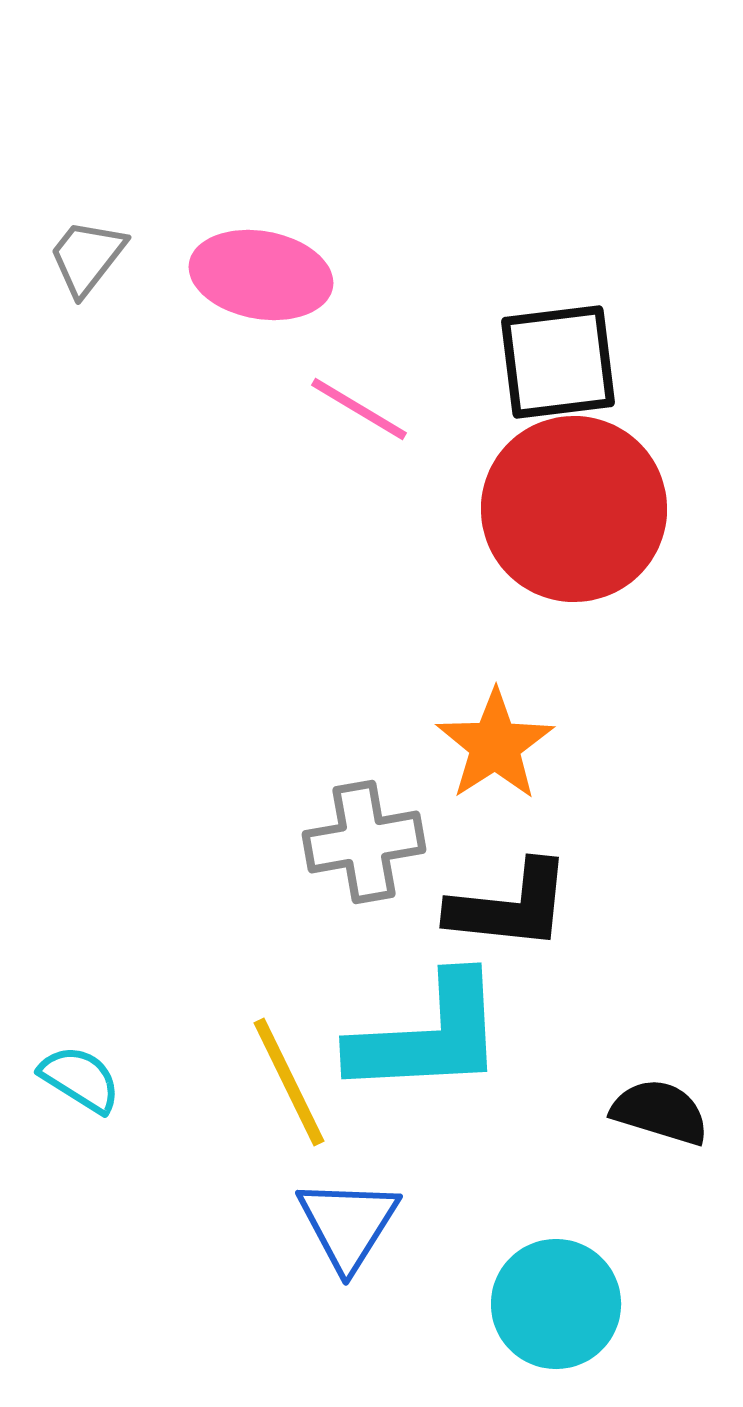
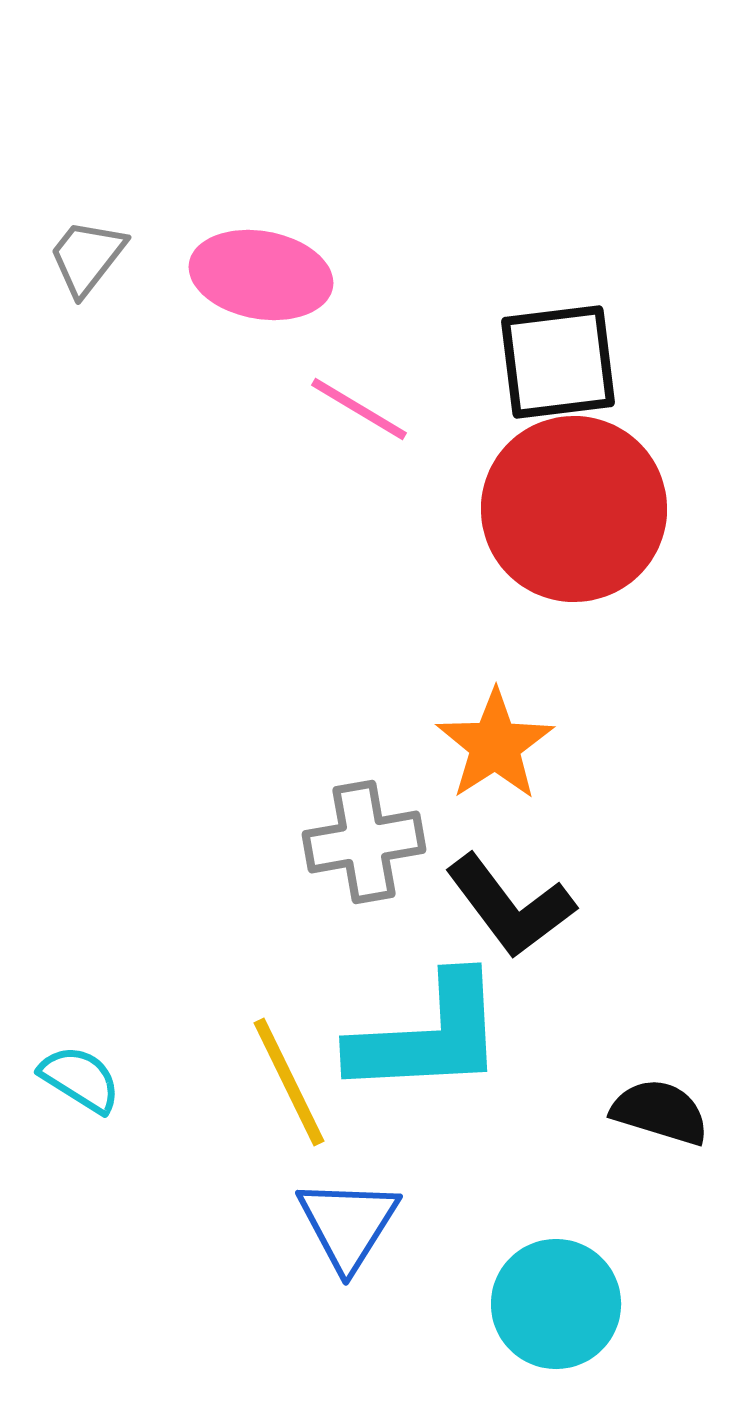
black L-shape: rotated 47 degrees clockwise
